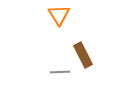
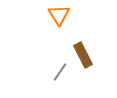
gray line: rotated 54 degrees counterclockwise
